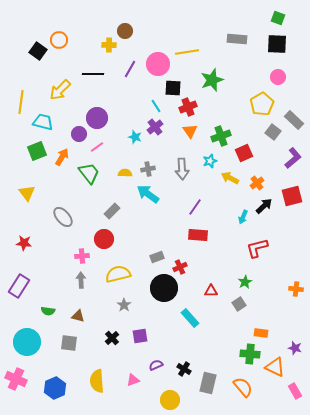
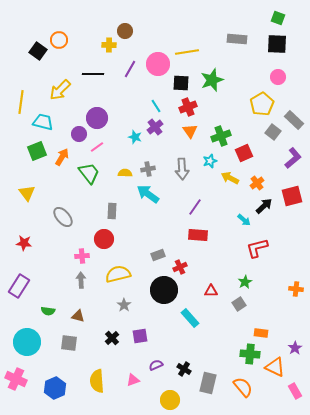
black square at (173, 88): moved 8 px right, 5 px up
gray rectangle at (112, 211): rotated 42 degrees counterclockwise
cyan arrow at (243, 217): moved 1 px right, 3 px down; rotated 72 degrees counterclockwise
gray rectangle at (157, 257): moved 1 px right, 2 px up
black circle at (164, 288): moved 2 px down
purple star at (295, 348): rotated 24 degrees clockwise
